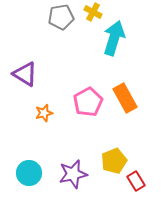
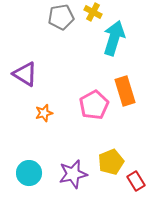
orange rectangle: moved 7 px up; rotated 12 degrees clockwise
pink pentagon: moved 6 px right, 3 px down
yellow pentagon: moved 3 px left, 1 px down
